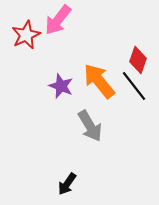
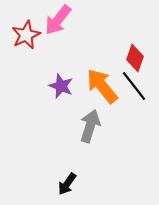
red diamond: moved 3 px left, 2 px up
orange arrow: moved 3 px right, 5 px down
gray arrow: rotated 132 degrees counterclockwise
